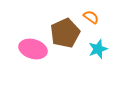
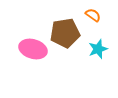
orange semicircle: moved 2 px right, 2 px up
brown pentagon: rotated 16 degrees clockwise
